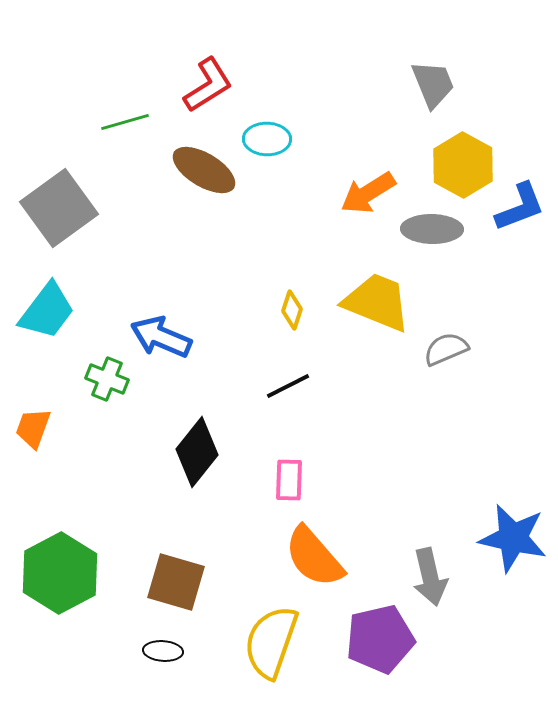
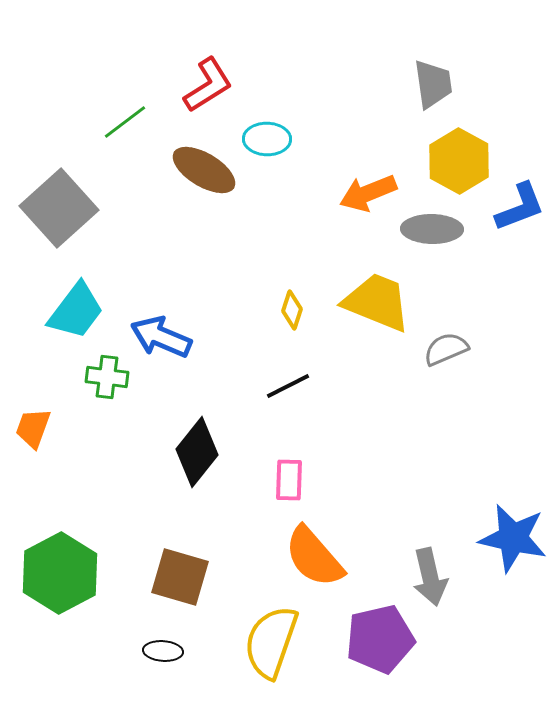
gray trapezoid: rotated 14 degrees clockwise
green line: rotated 21 degrees counterclockwise
yellow hexagon: moved 4 px left, 4 px up
orange arrow: rotated 10 degrees clockwise
gray square: rotated 6 degrees counterclockwise
cyan trapezoid: moved 29 px right
green cross: moved 2 px up; rotated 15 degrees counterclockwise
brown square: moved 4 px right, 5 px up
